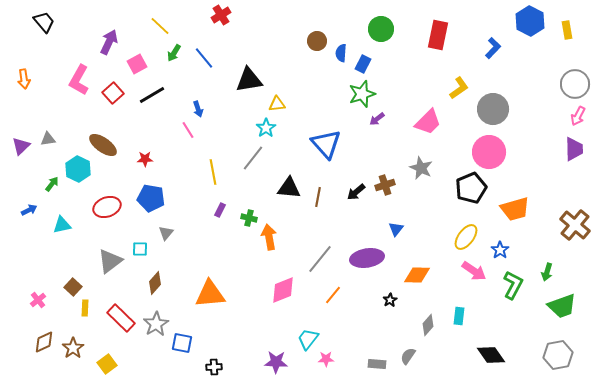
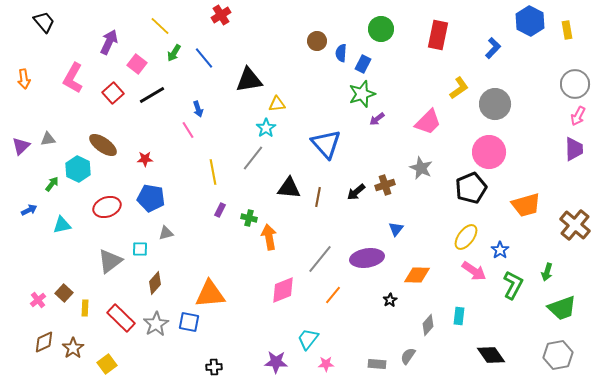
pink square at (137, 64): rotated 24 degrees counterclockwise
pink L-shape at (79, 80): moved 6 px left, 2 px up
gray circle at (493, 109): moved 2 px right, 5 px up
orange trapezoid at (515, 209): moved 11 px right, 4 px up
gray triangle at (166, 233): rotated 35 degrees clockwise
brown square at (73, 287): moved 9 px left, 6 px down
green trapezoid at (562, 306): moved 2 px down
blue square at (182, 343): moved 7 px right, 21 px up
pink star at (326, 359): moved 5 px down
